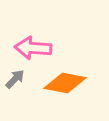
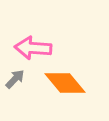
orange diamond: rotated 39 degrees clockwise
